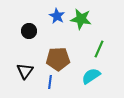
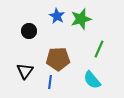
green star: rotated 25 degrees counterclockwise
cyan semicircle: moved 1 px right, 4 px down; rotated 96 degrees counterclockwise
